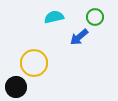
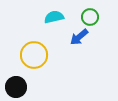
green circle: moved 5 px left
yellow circle: moved 8 px up
